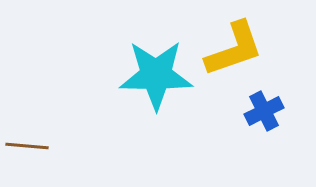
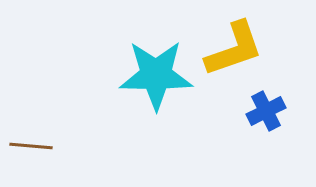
blue cross: moved 2 px right
brown line: moved 4 px right
